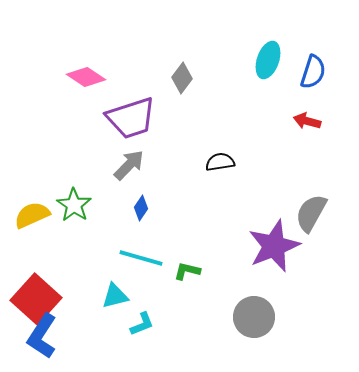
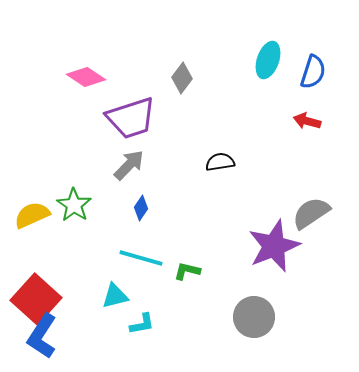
gray semicircle: rotated 27 degrees clockwise
cyan L-shape: rotated 12 degrees clockwise
